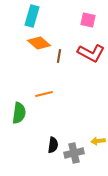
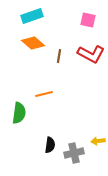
cyan rectangle: rotated 55 degrees clockwise
orange diamond: moved 6 px left
red L-shape: moved 1 px down
black semicircle: moved 3 px left
